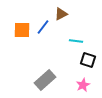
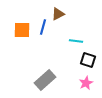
brown triangle: moved 3 px left
blue line: rotated 21 degrees counterclockwise
pink star: moved 3 px right, 2 px up
